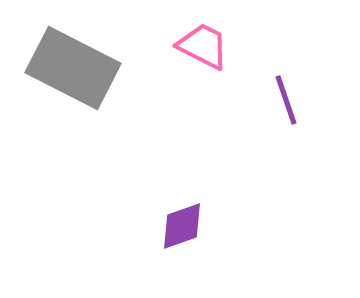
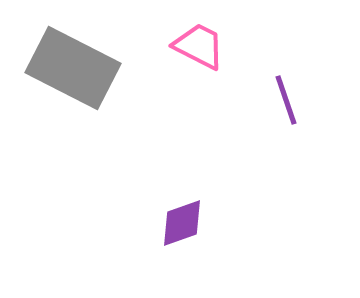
pink trapezoid: moved 4 px left
purple diamond: moved 3 px up
